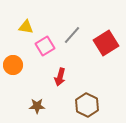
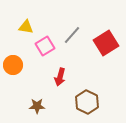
brown hexagon: moved 3 px up
